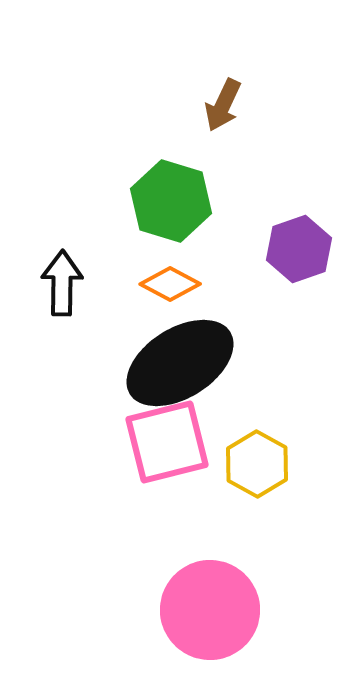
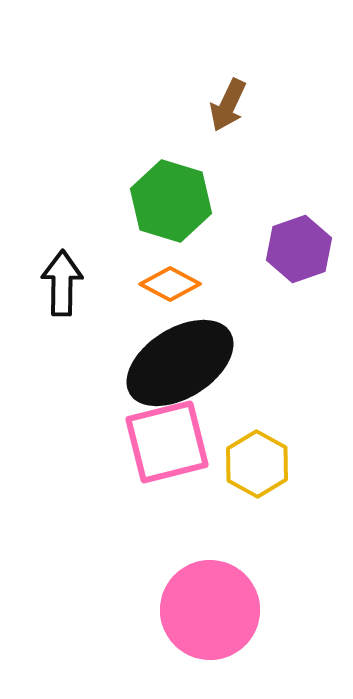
brown arrow: moved 5 px right
